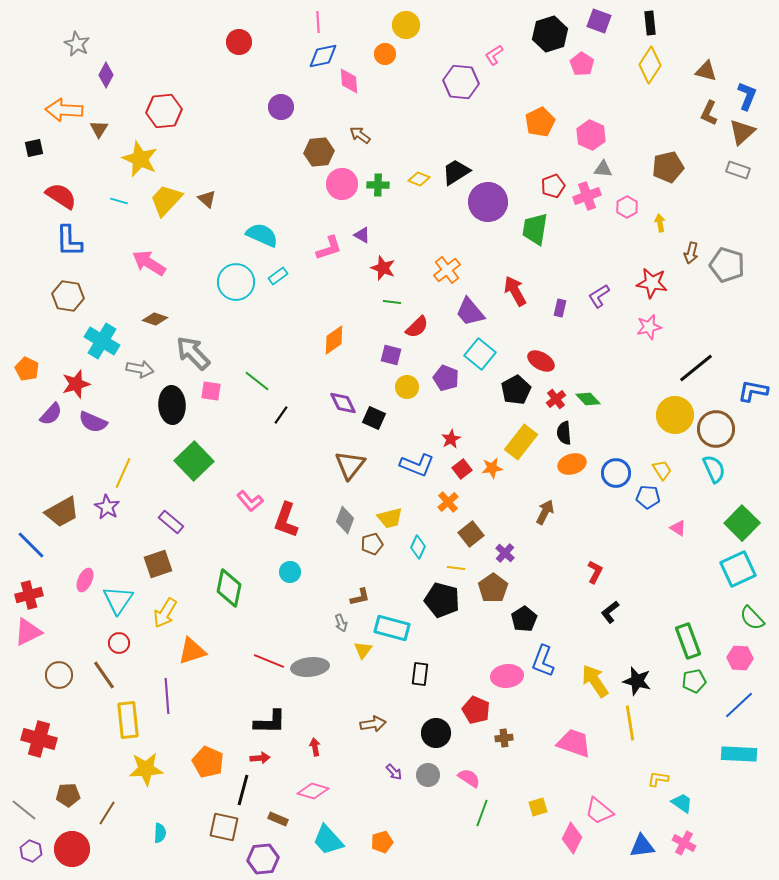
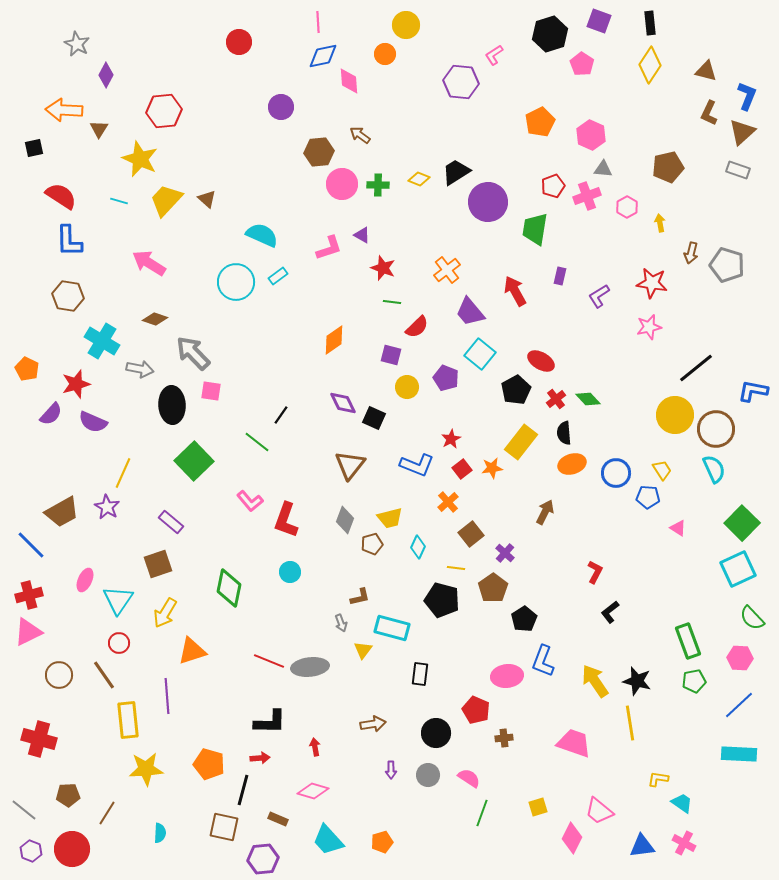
purple rectangle at (560, 308): moved 32 px up
green line at (257, 381): moved 61 px down
orange pentagon at (208, 762): moved 1 px right, 2 px down; rotated 8 degrees counterclockwise
purple arrow at (394, 772): moved 3 px left, 2 px up; rotated 42 degrees clockwise
